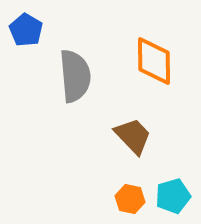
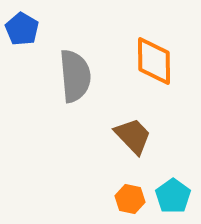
blue pentagon: moved 4 px left, 1 px up
cyan pentagon: rotated 20 degrees counterclockwise
